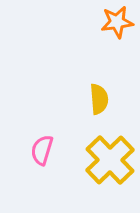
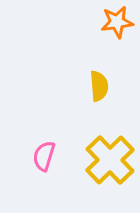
yellow semicircle: moved 13 px up
pink semicircle: moved 2 px right, 6 px down
